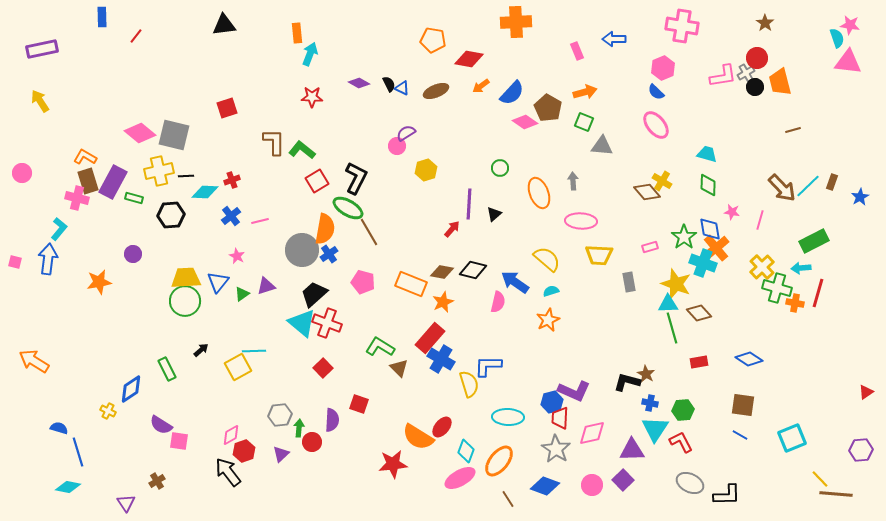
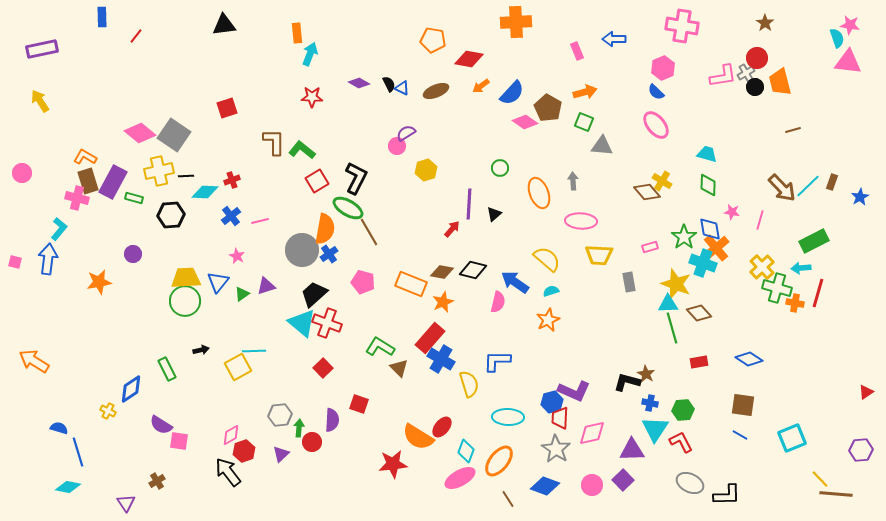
gray square at (174, 135): rotated 20 degrees clockwise
black arrow at (201, 350): rotated 28 degrees clockwise
blue L-shape at (488, 366): moved 9 px right, 5 px up
